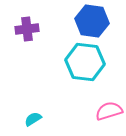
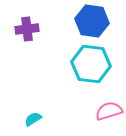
cyan hexagon: moved 6 px right, 2 px down
